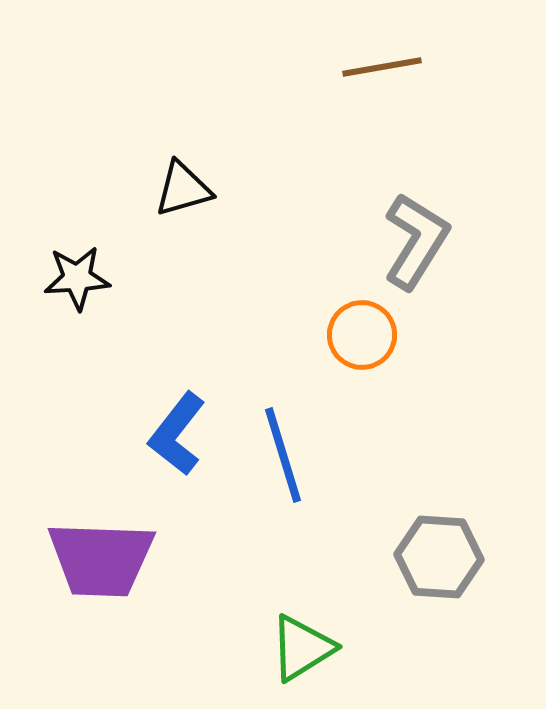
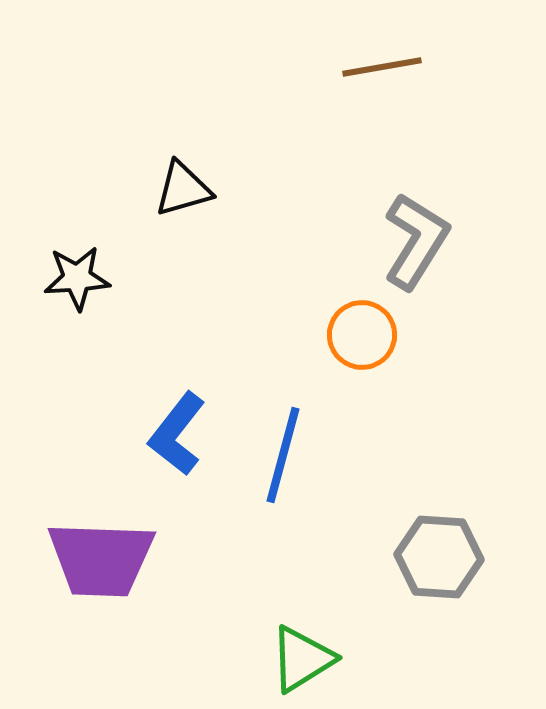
blue line: rotated 32 degrees clockwise
green triangle: moved 11 px down
